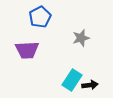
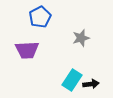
black arrow: moved 1 px right, 1 px up
